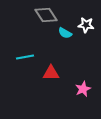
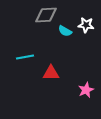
gray diamond: rotated 60 degrees counterclockwise
cyan semicircle: moved 2 px up
pink star: moved 3 px right, 1 px down
